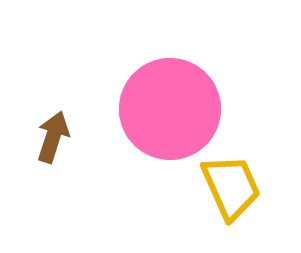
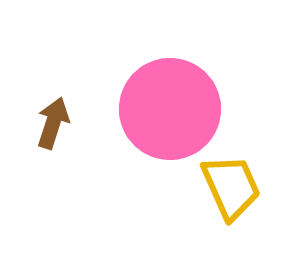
brown arrow: moved 14 px up
